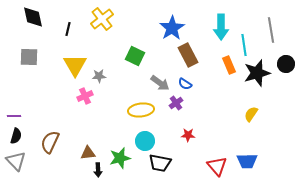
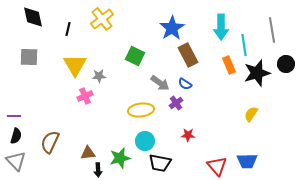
gray line: moved 1 px right
